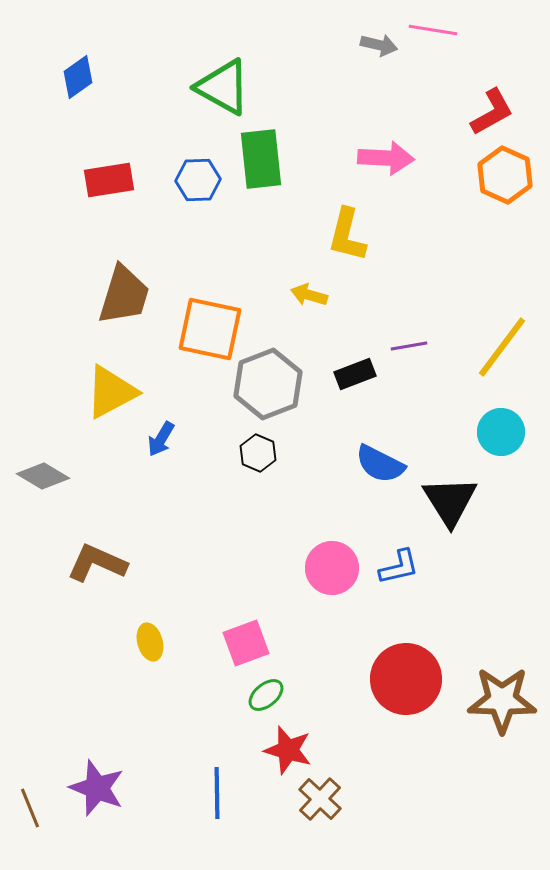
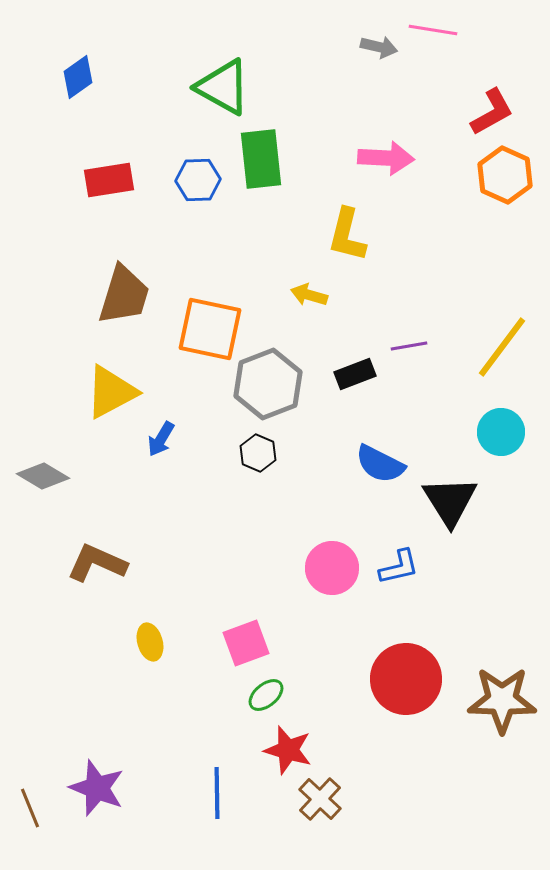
gray arrow: moved 2 px down
